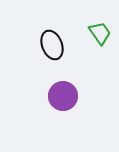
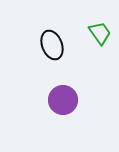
purple circle: moved 4 px down
